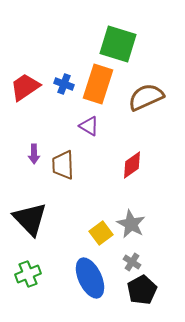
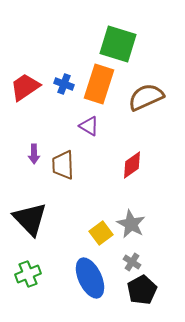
orange rectangle: moved 1 px right
